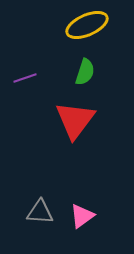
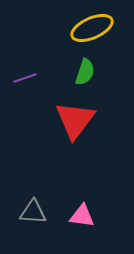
yellow ellipse: moved 5 px right, 3 px down
gray triangle: moved 7 px left
pink triangle: rotated 44 degrees clockwise
